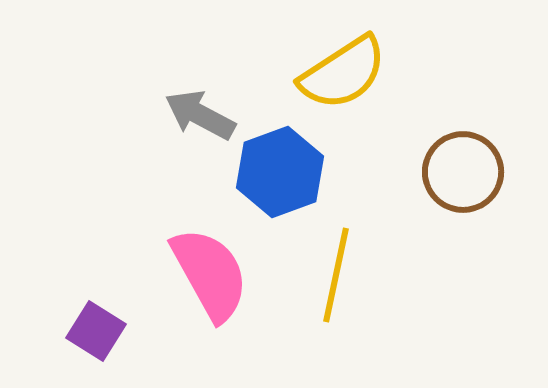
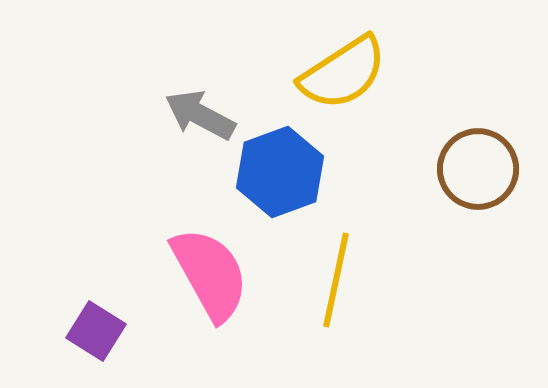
brown circle: moved 15 px right, 3 px up
yellow line: moved 5 px down
